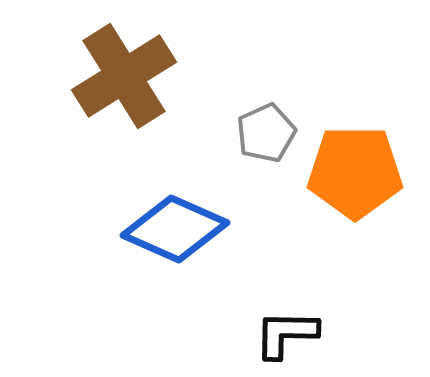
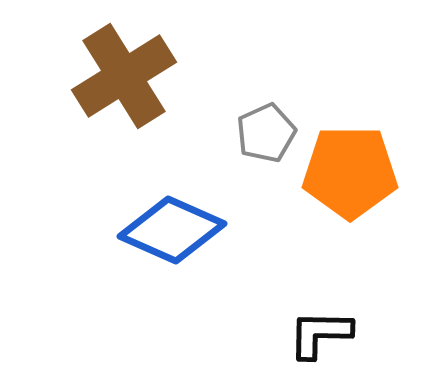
orange pentagon: moved 5 px left
blue diamond: moved 3 px left, 1 px down
black L-shape: moved 34 px right
